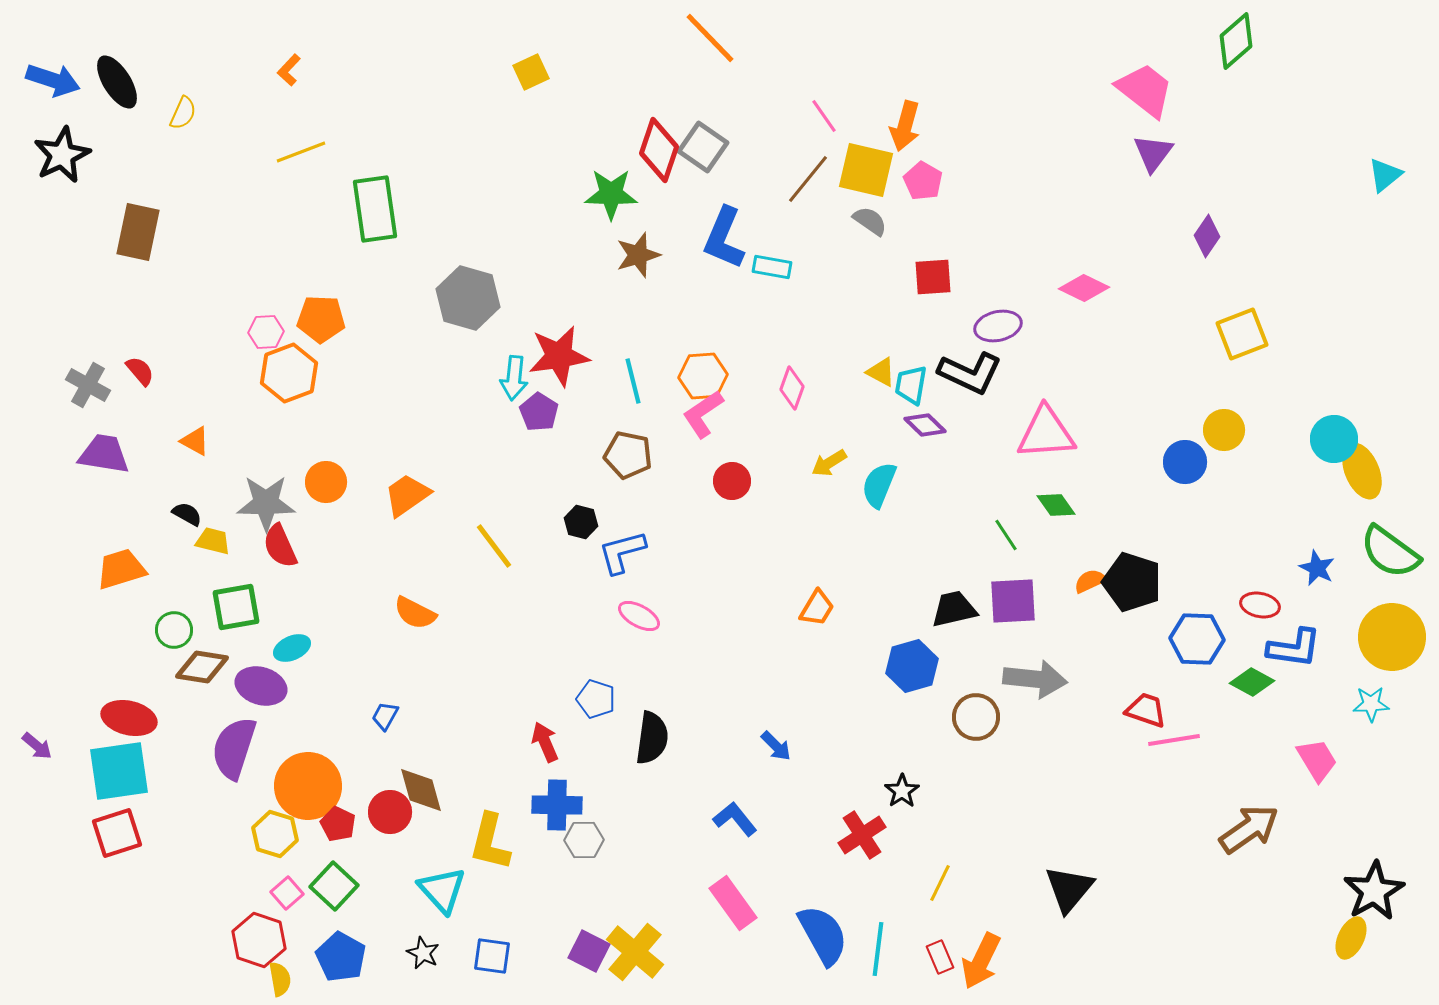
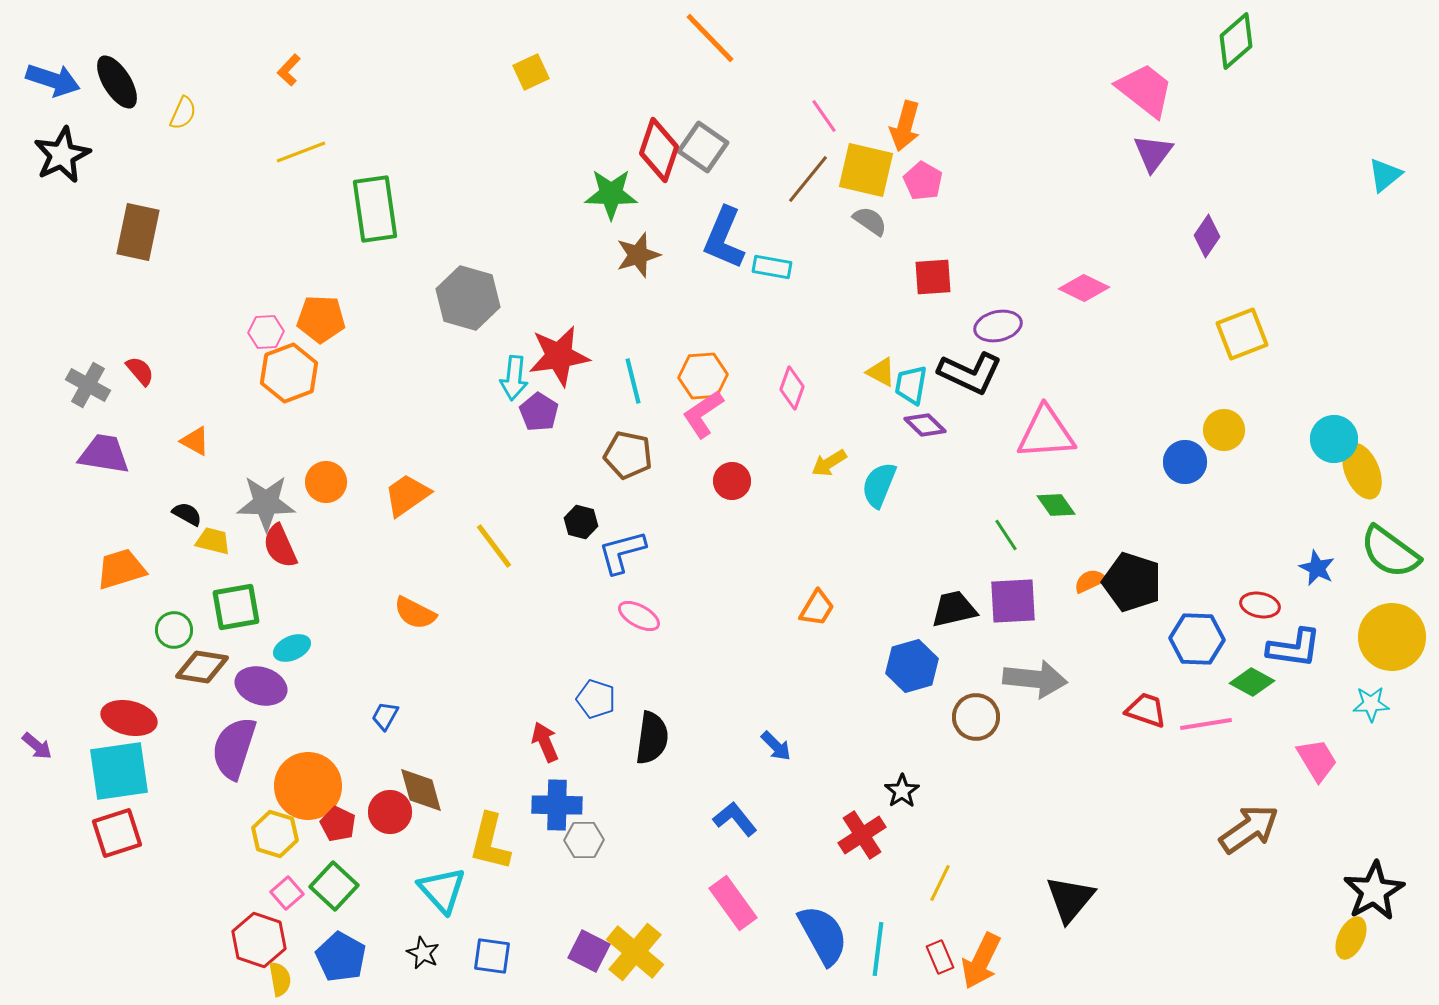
pink line at (1174, 740): moved 32 px right, 16 px up
black triangle at (1069, 889): moved 1 px right, 10 px down
